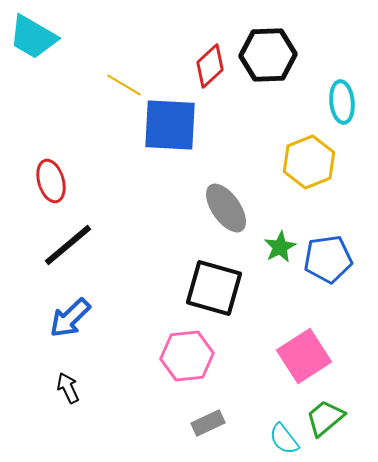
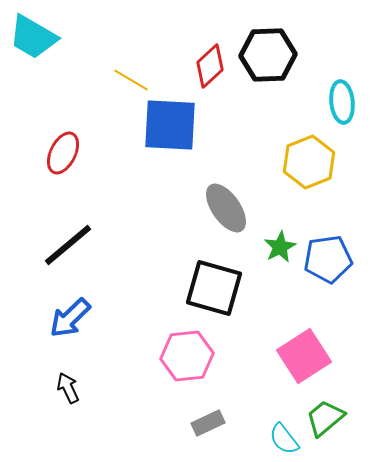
yellow line: moved 7 px right, 5 px up
red ellipse: moved 12 px right, 28 px up; rotated 42 degrees clockwise
